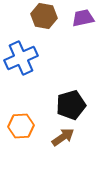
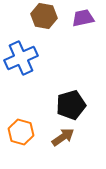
orange hexagon: moved 6 px down; rotated 20 degrees clockwise
